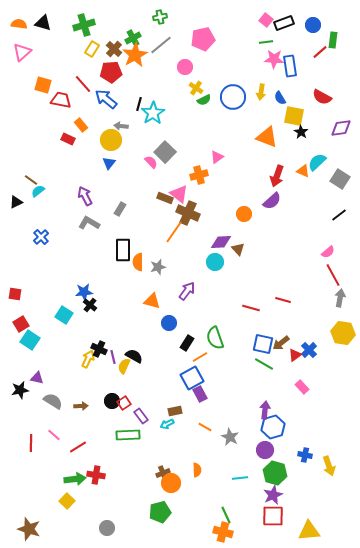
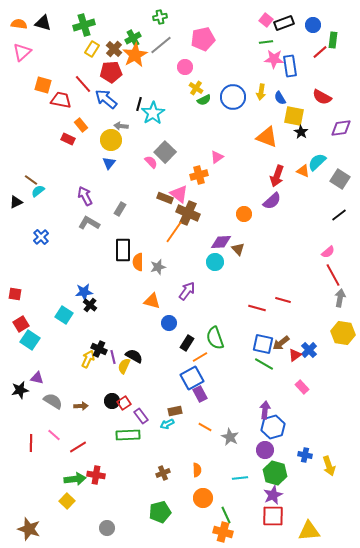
red line at (251, 308): moved 6 px right
orange circle at (171, 483): moved 32 px right, 15 px down
